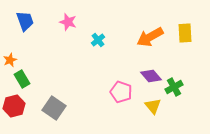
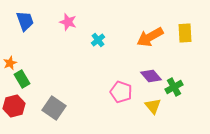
orange star: moved 3 px down
